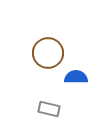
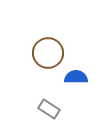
gray rectangle: rotated 20 degrees clockwise
